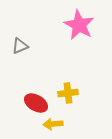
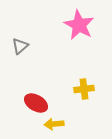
gray triangle: rotated 18 degrees counterclockwise
yellow cross: moved 16 px right, 4 px up
yellow arrow: moved 1 px right
